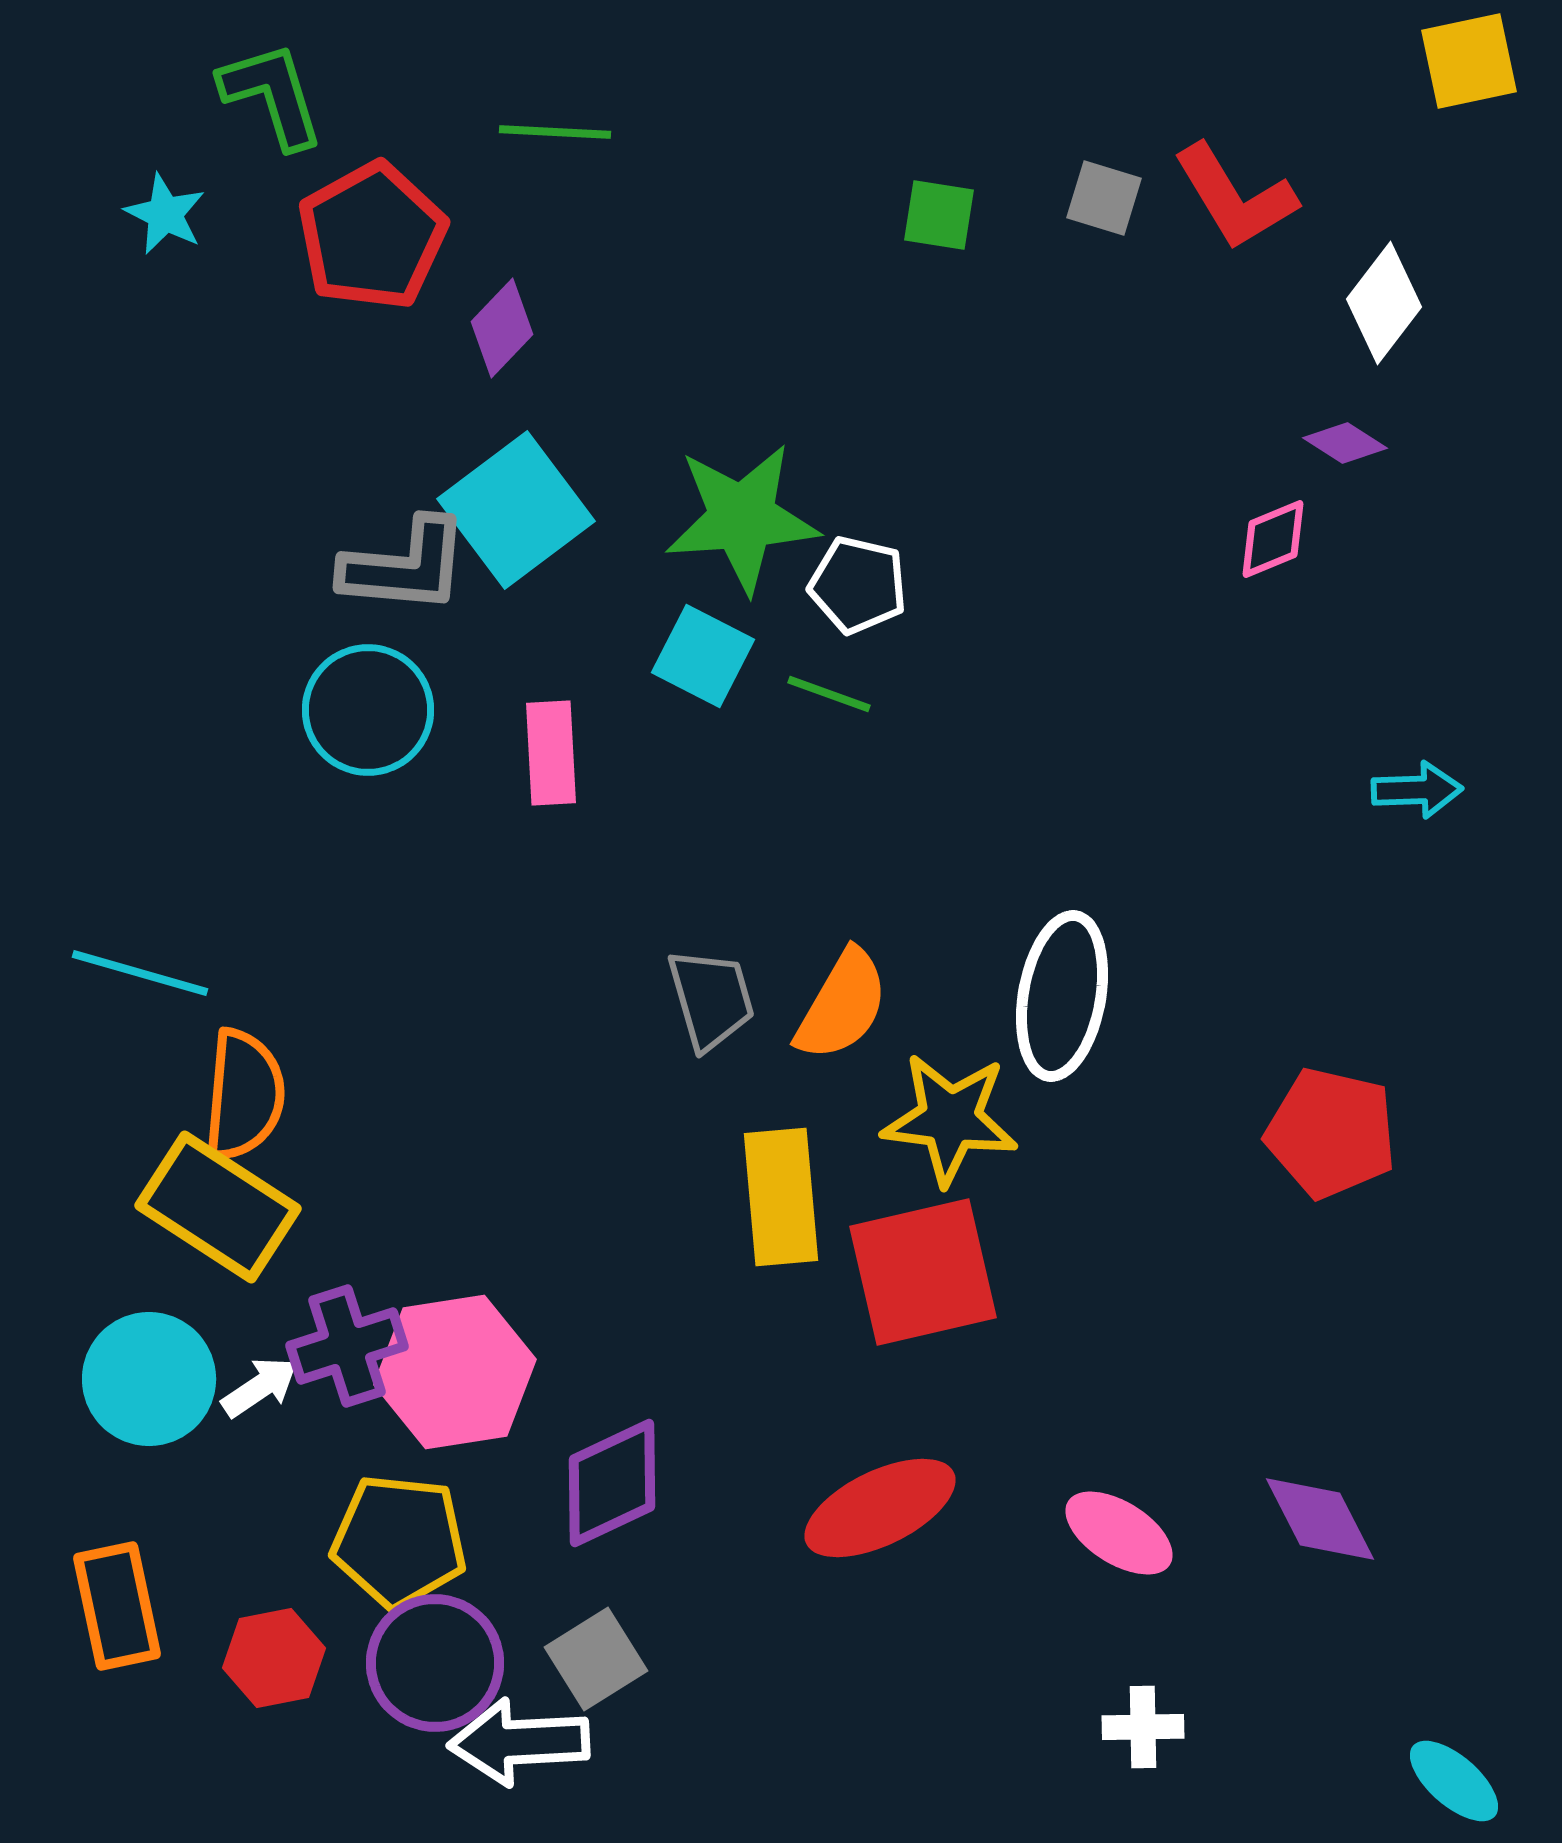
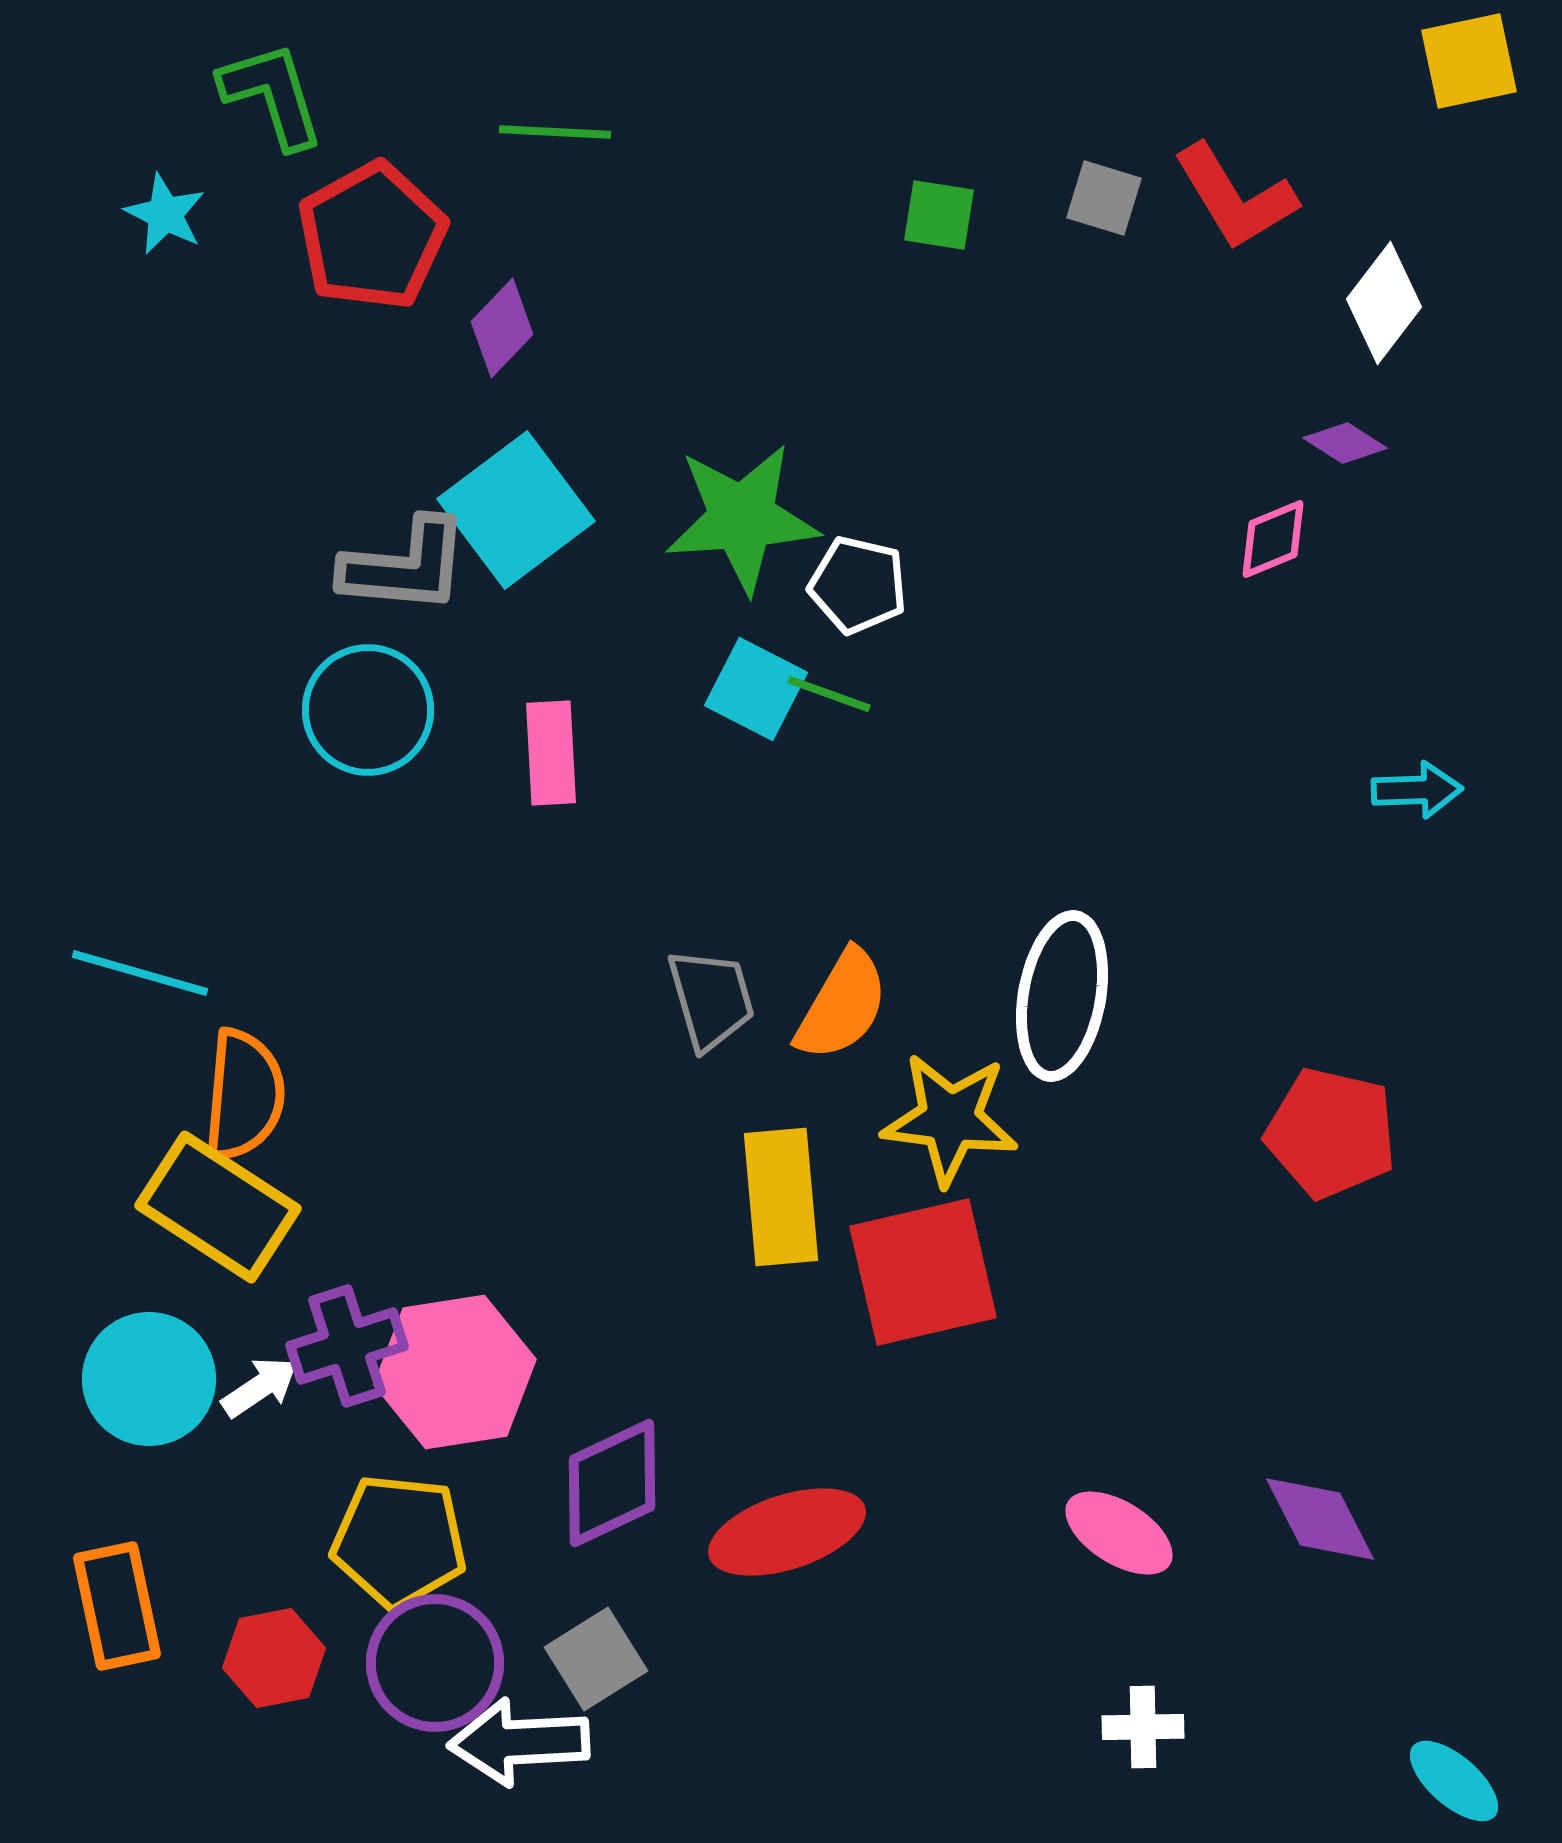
cyan square at (703, 656): moved 53 px right, 33 px down
red ellipse at (880, 1508): moved 93 px left, 24 px down; rotated 8 degrees clockwise
